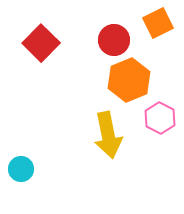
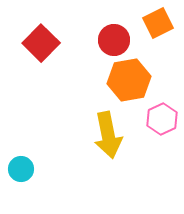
orange hexagon: rotated 12 degrees clockwise
pink hexagon: moved 2 px right, 1 px down; rotated 8 degrees clockwise
